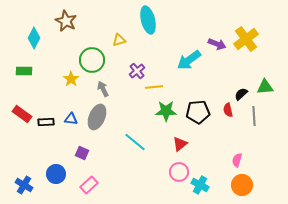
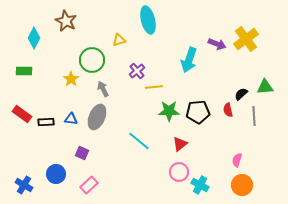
cyan arrow: rotated 35 degrees counterclockwise
green star: moved 3 px right
cyan line: moved 4 px right, 1 px up
